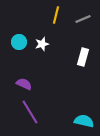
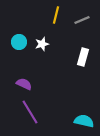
gray line: moved 1 px left, 1 px down
